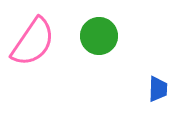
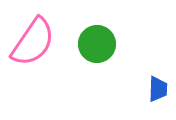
green circle: moved 2 px left, 8 px down
